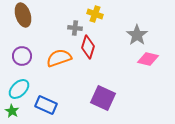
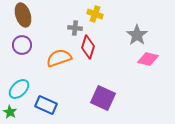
purple circle: moved 11 px up
green star: moved 2 px left, 1 px down
